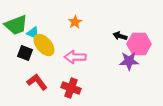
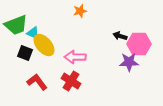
orange star: moved 5 px right, 11 px up; rotated 16 degrees clockwise
purple star: moved 1 px down
red cross: moved 7 px up; rotated 12 degrees clockwise
